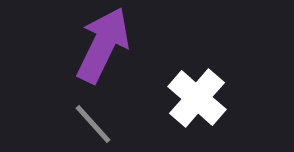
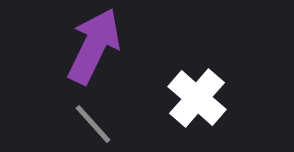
purple arrow: moved 9 px left, 1 px down
